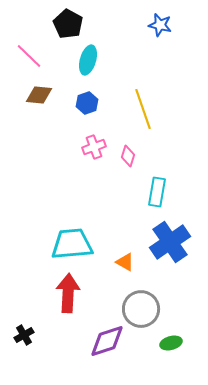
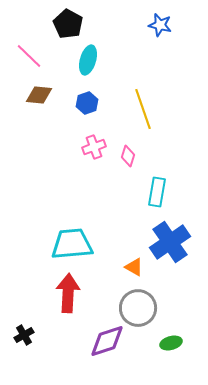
orange triangle: moved 9 px right, 5 px down
gray circle: moved 3 px left, 1 px up
